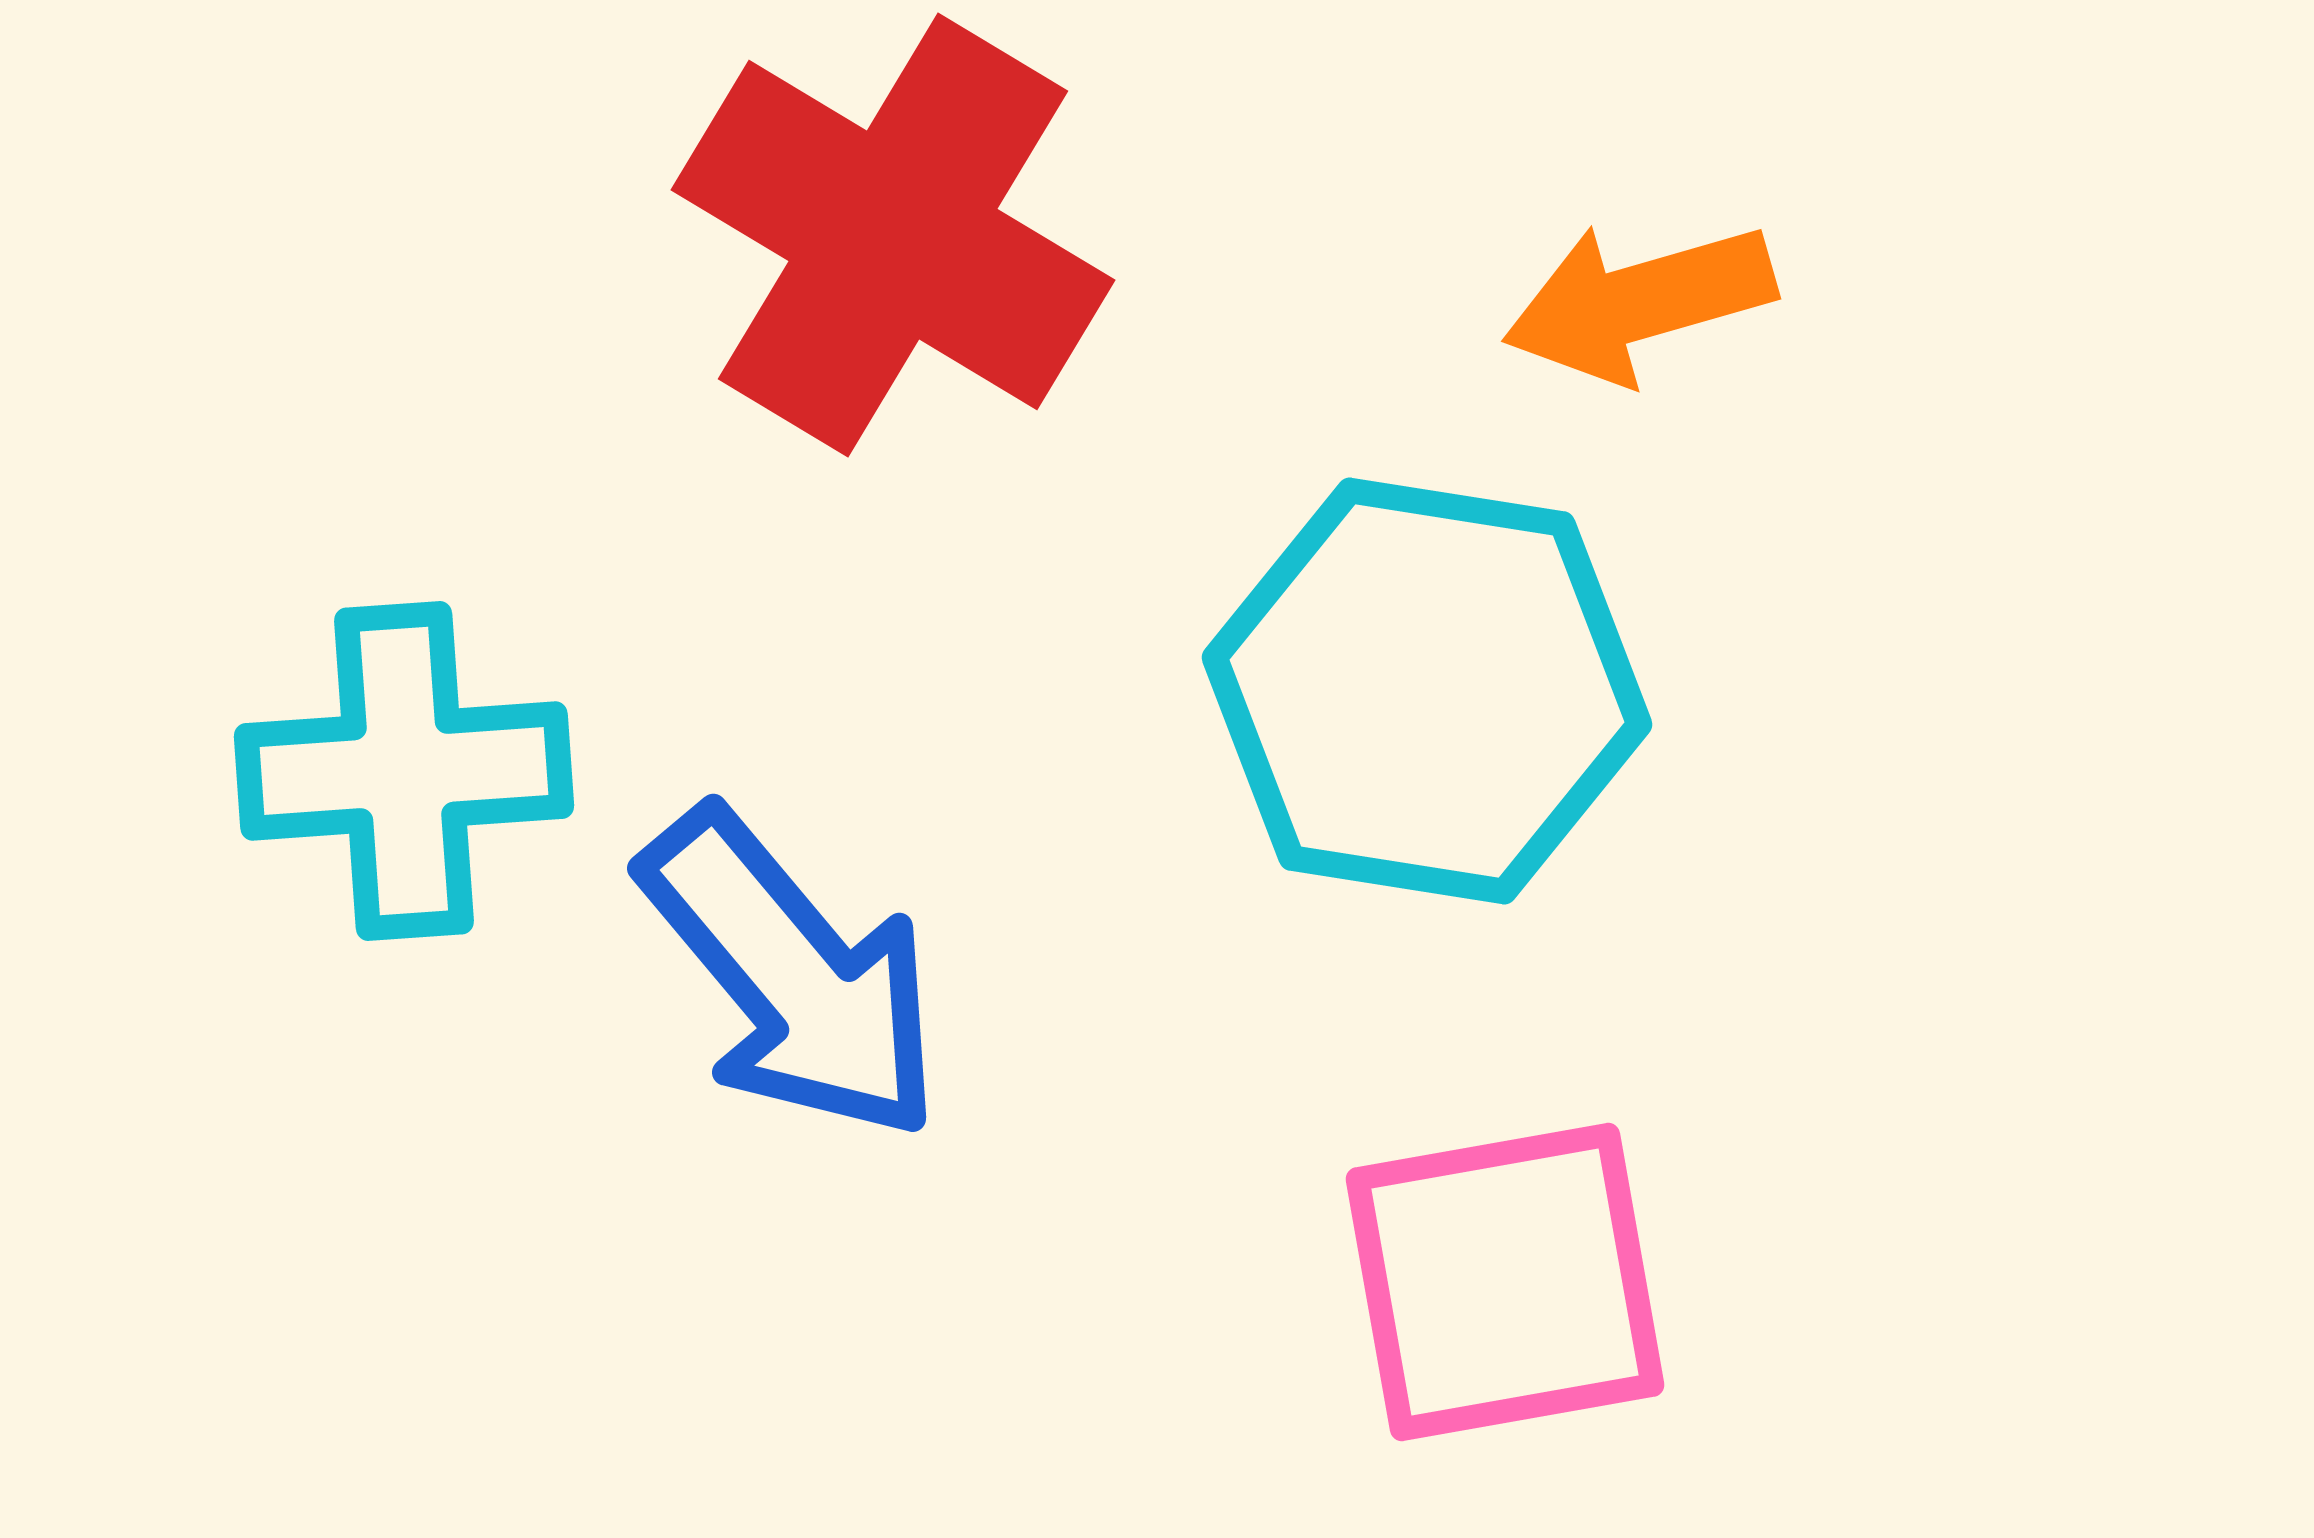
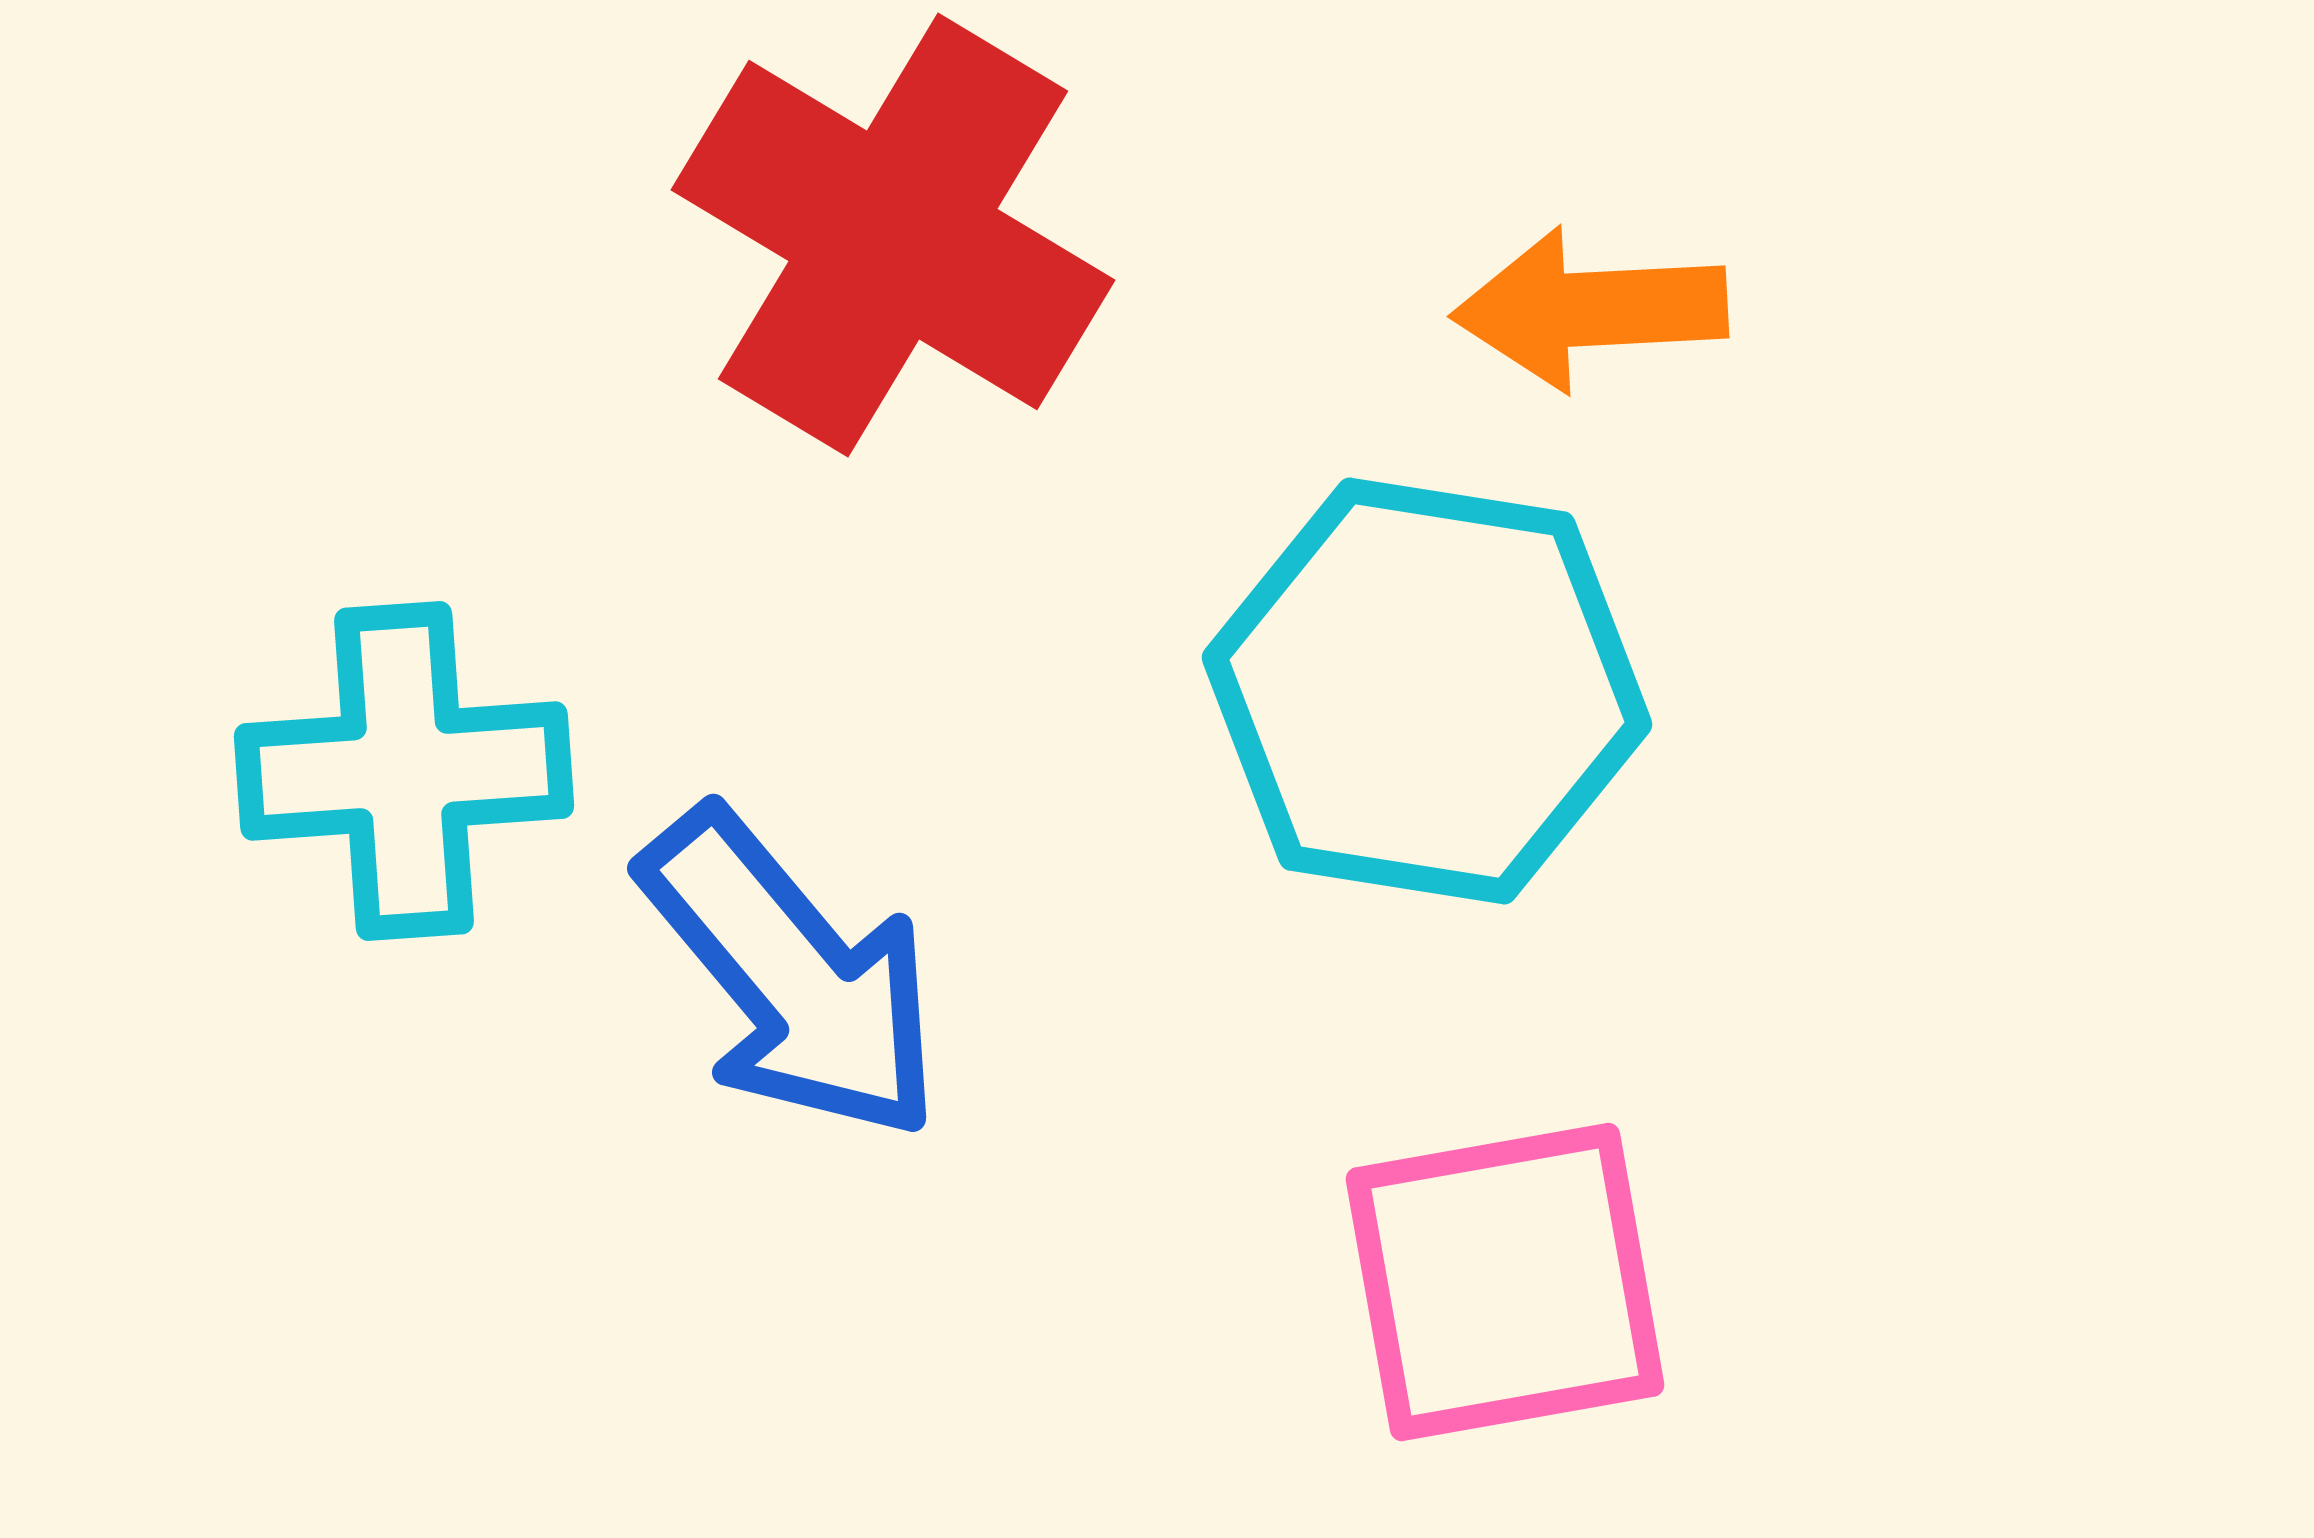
orange arrow: moved 49 px left, 7 px down; rotated 13 degrees clockwise
